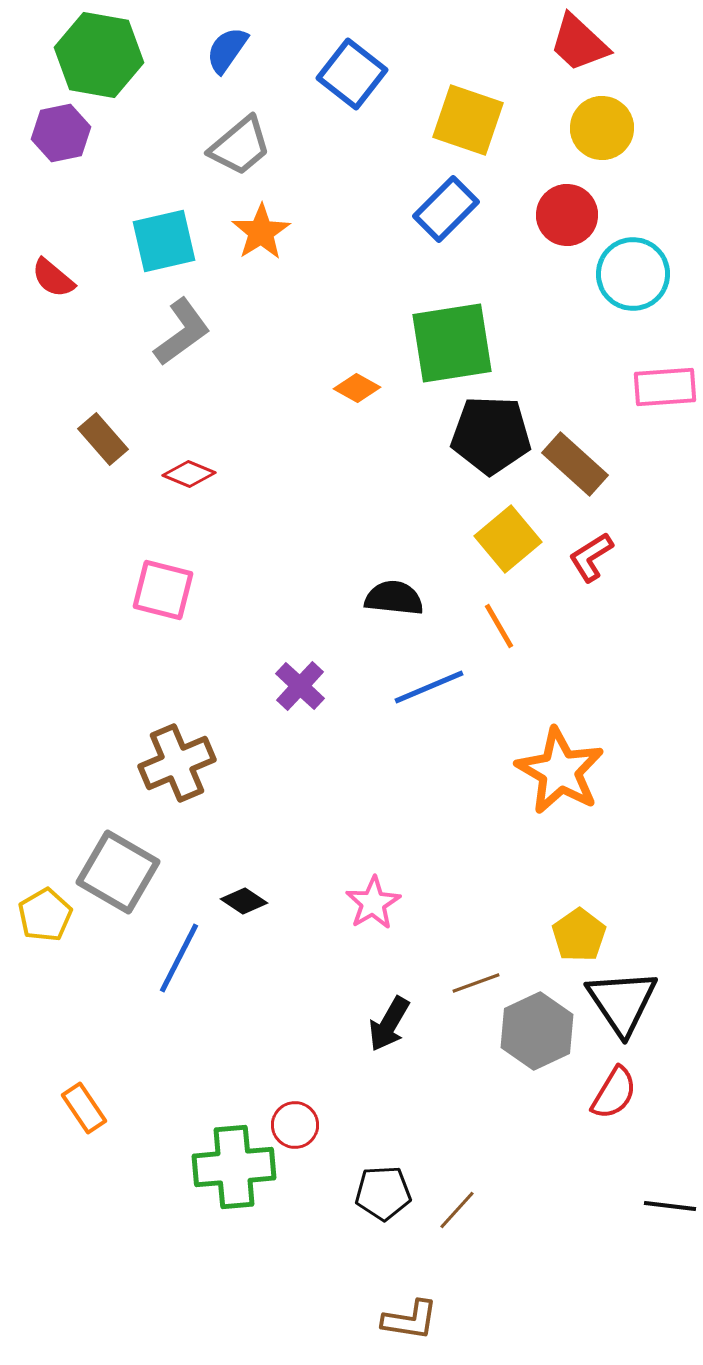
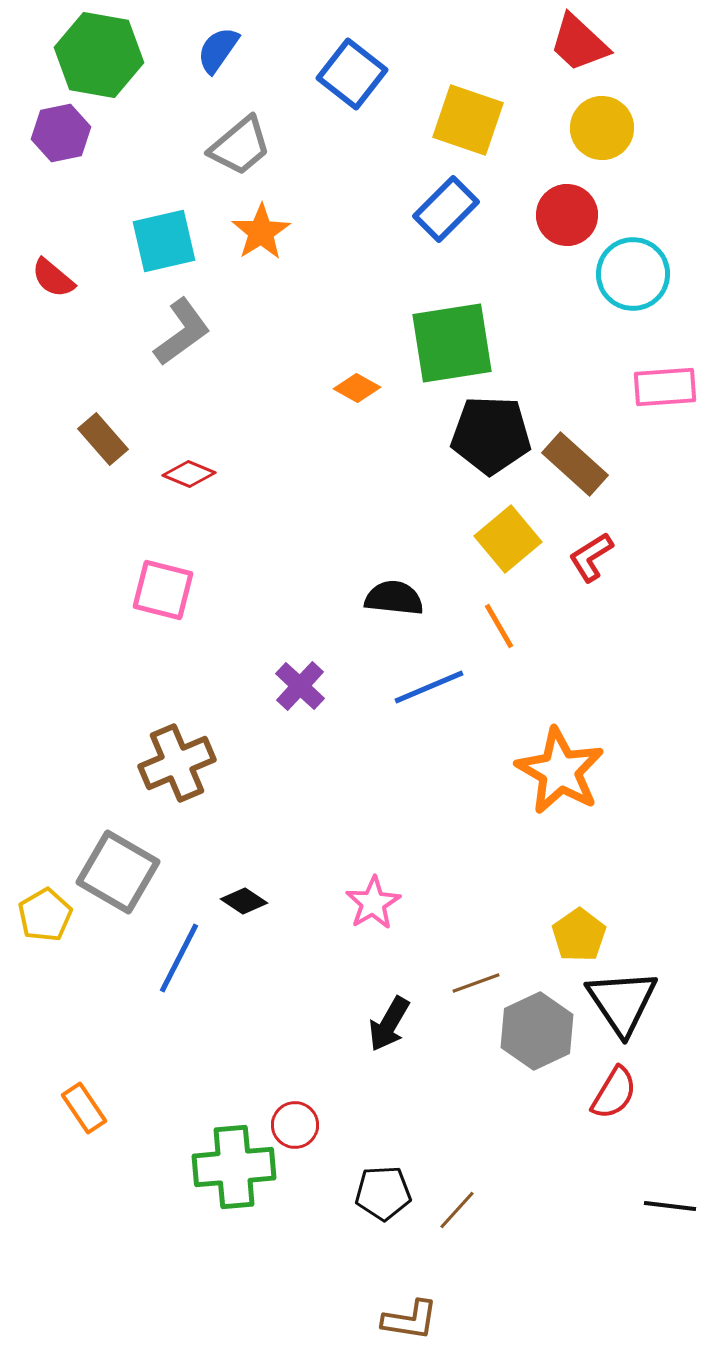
blue semicircle at (227, 50): moved 9 px left
